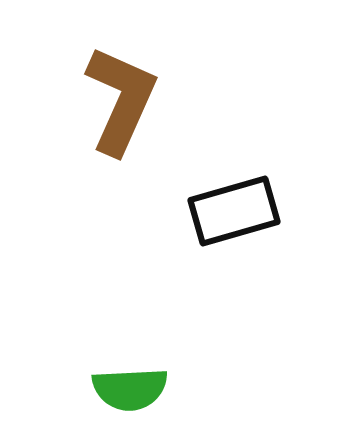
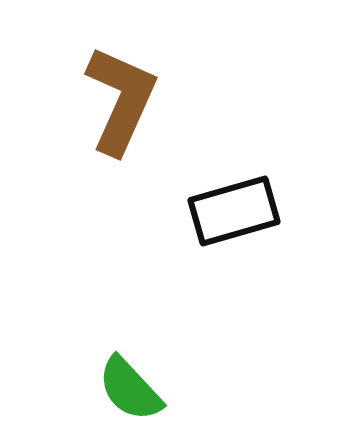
green semicircle: rotated 50 degrees clockwise
